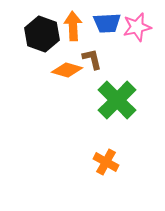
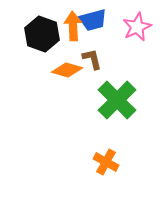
blue trapezoid: moved 14 px left, 3 px up; rotated 12 degrees counterclockwise
pink star: rotated 12 degrees counterclockwise
